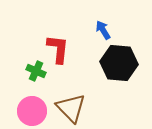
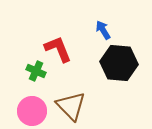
red L-shape: rotated 28 degrees counterclockwise
brown triangle: moved 2 px up
